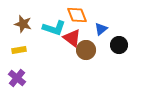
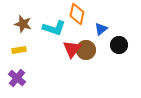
orange diamond: moved 1 px up; rotated 35 degrees clockwise
red triangle: moved 11 px down; rotated 30 degrees clockwise
